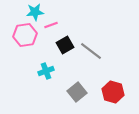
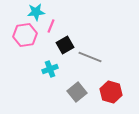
cyan star: moved 1 px right
pink line: moved 1 px down; rotated 48 degrees counterclockwise
gray line: moved 1 px left, 6 px down; rotated 15 degrees counterclockwise
cyan cross: moved 4 px right, 2 px up
red hexagon: moved 2 px left
